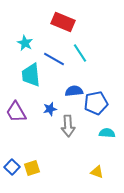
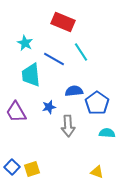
cyan line: moved 1 px right, 1 px up
blue pentagon: moved 1 px right; rotated 25 degrees counterclockwise
blue star: moved 1 px left, 2 px up
yellow square: moved 1 px down
